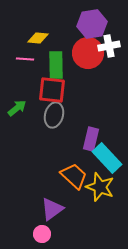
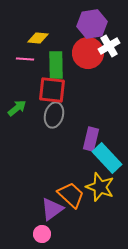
white cross: rotated 20 degrees counterclockwise
orange trapezoid: moved 3 px left, 19 px down
